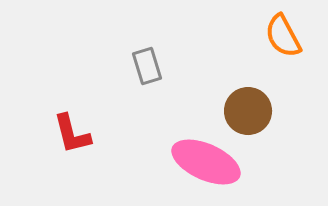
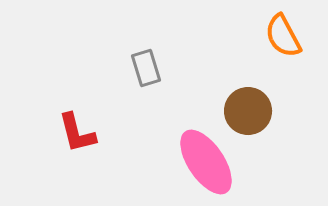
gray rectangle: moved 1 px left, 2 px down
red L-shape: moved 5 px right, 1 px up
pink ellipse: rotated 32 degrees clockwise
